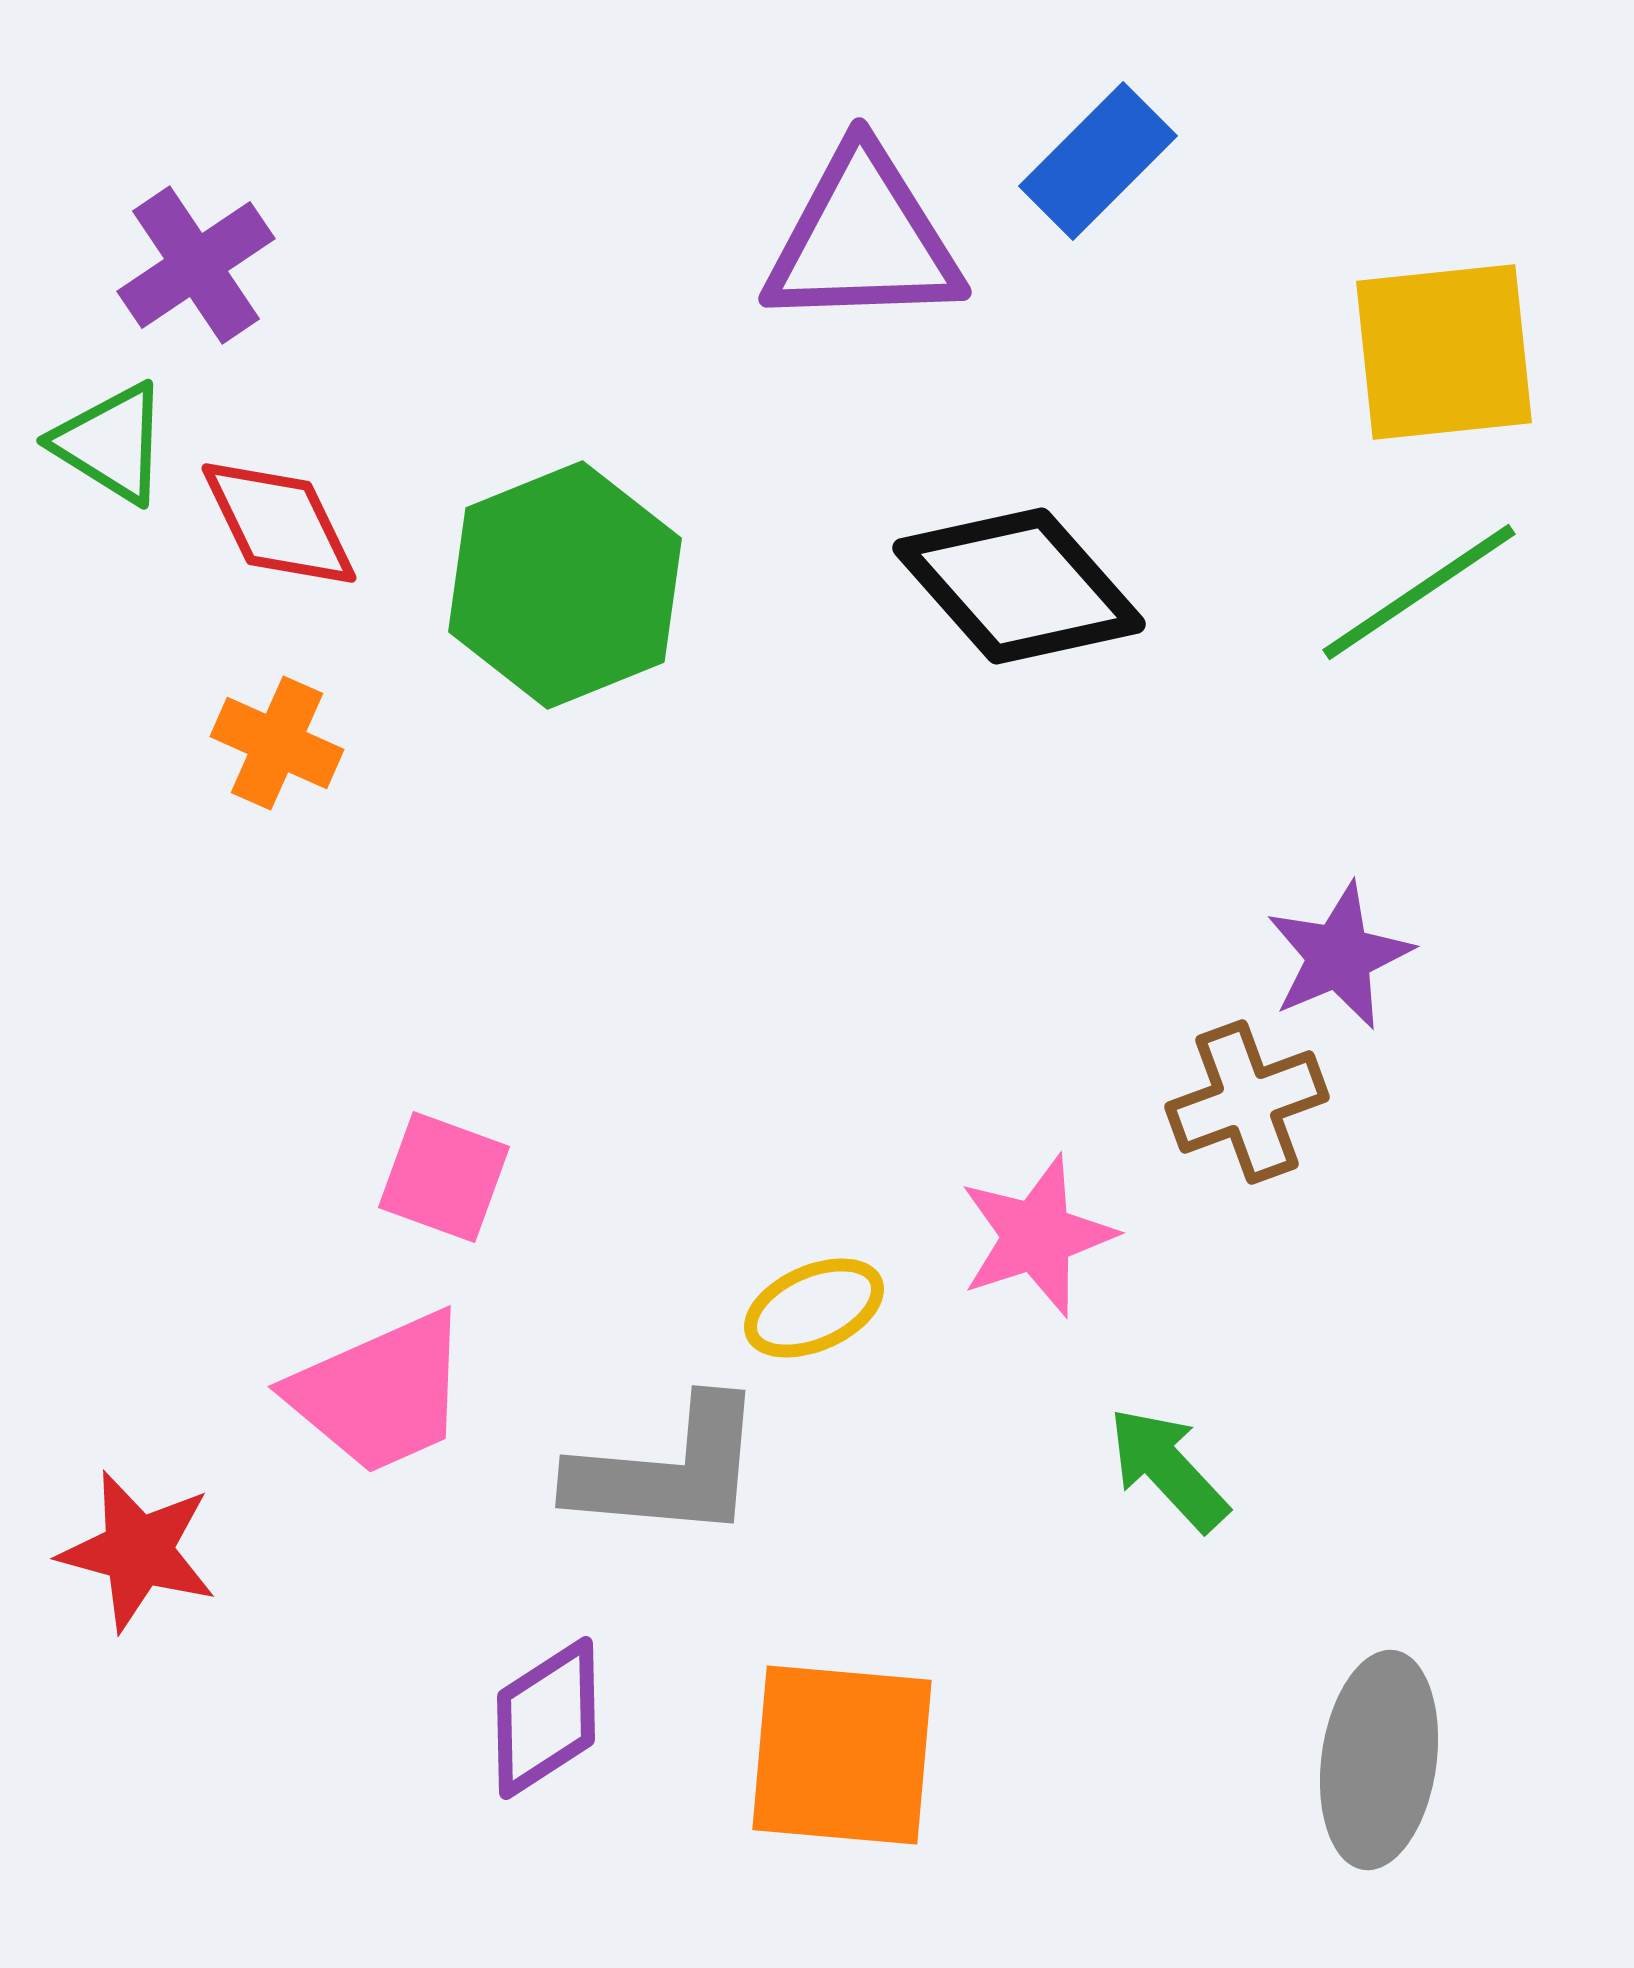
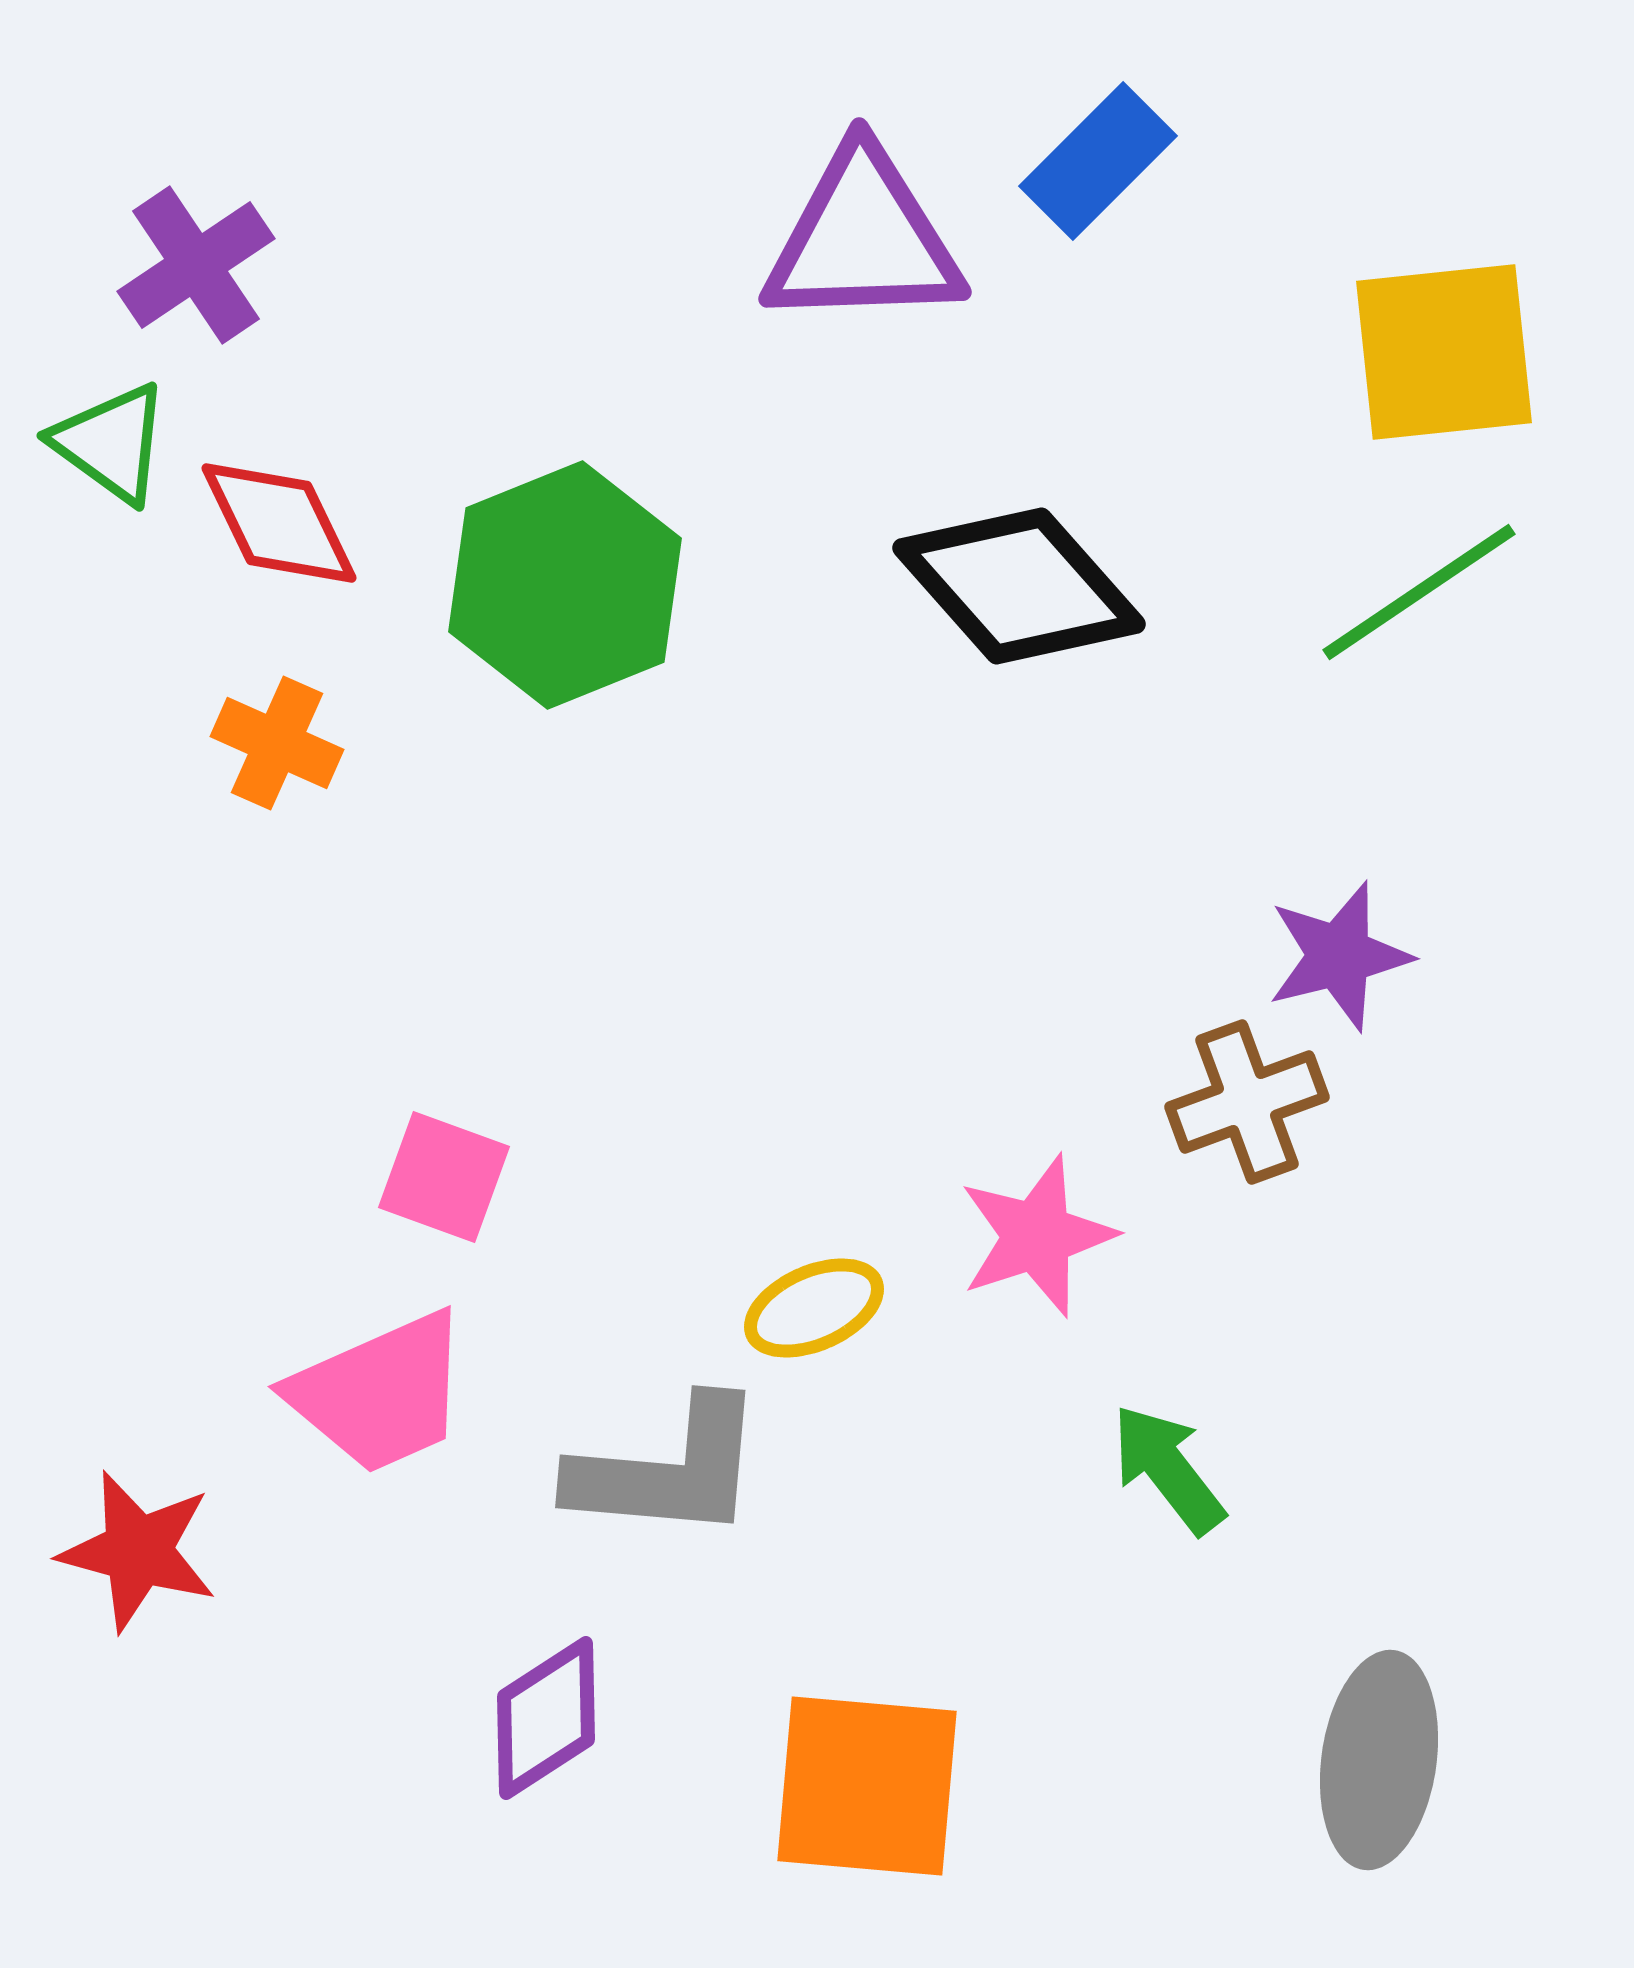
green triangle: rotated 4 degrees clockwise
purple star: rotated 9 degrees clockwise
green arrow: rotated 5 degrees clockwise
orange square: moved 25 px right, 31 px down
